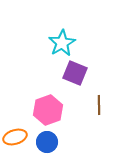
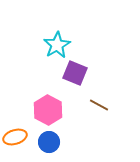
cyan star: moved 5 px left, 2 px down
brown line: rotated 60 degrees counterclockwise
pink hexagon: rotated 12 degrees counterclockwise
blue circle: moved 2 px right
